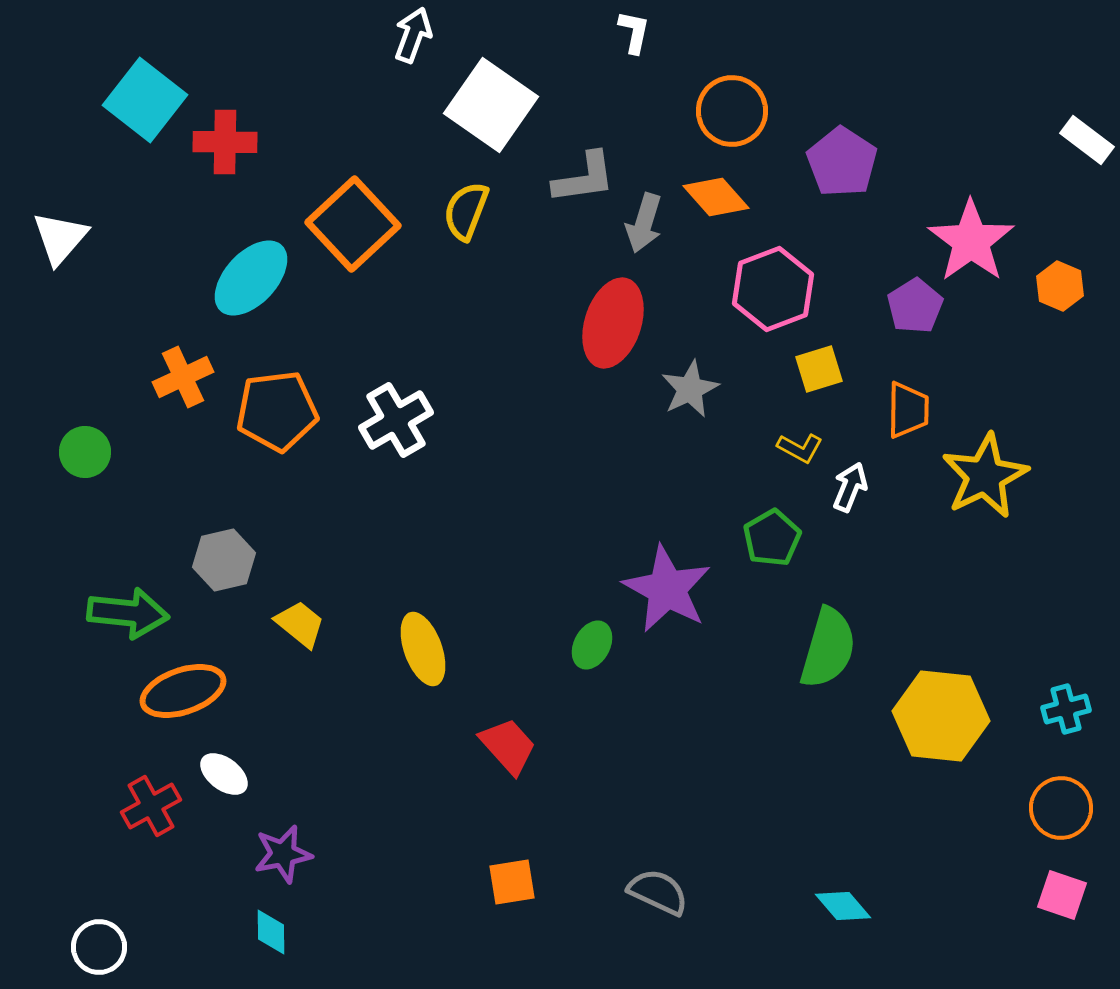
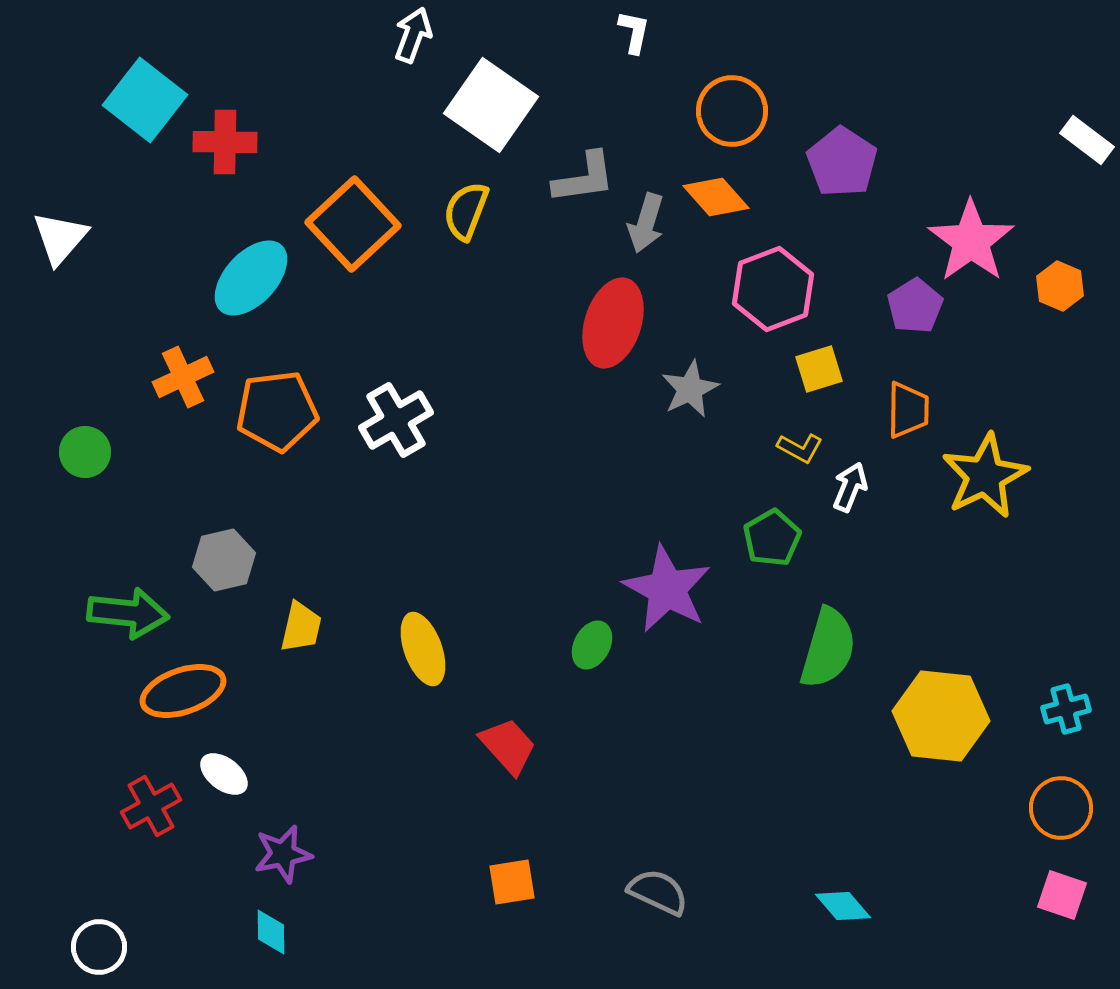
gray arrow at (644, 223): moved 2 px right
yellow trapezoid at (300, 624): moved 1 px right, 3 px down; rotated 64 degrees clockwise
